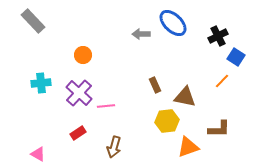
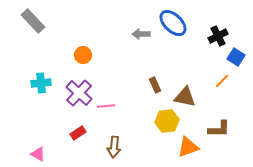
brown arrow: rotated 10 degrees counterclockwise
